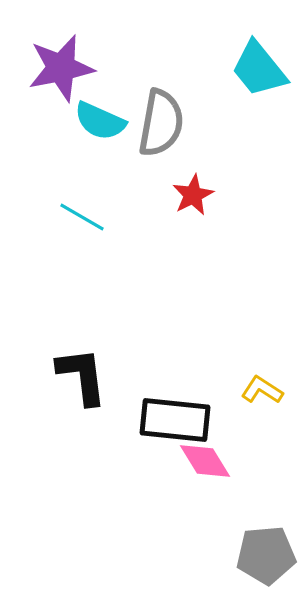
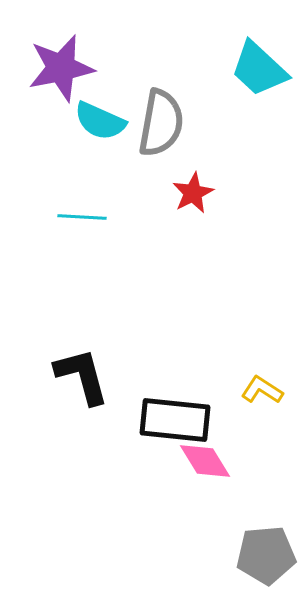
cyan trapezoid: rotated 8 degrees counterclockwise
red star: moved 2 px up
cyan line: rotated 27 degrees counterclockwise
black L-shape: rotated 8 degrees counterclockwise
